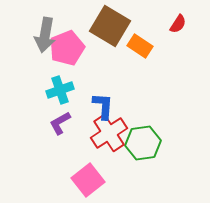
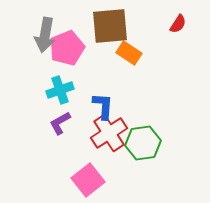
brown square: rotated 36 degrees counterclockwise
orange rectangle: moved 11 px left, 7 px down
